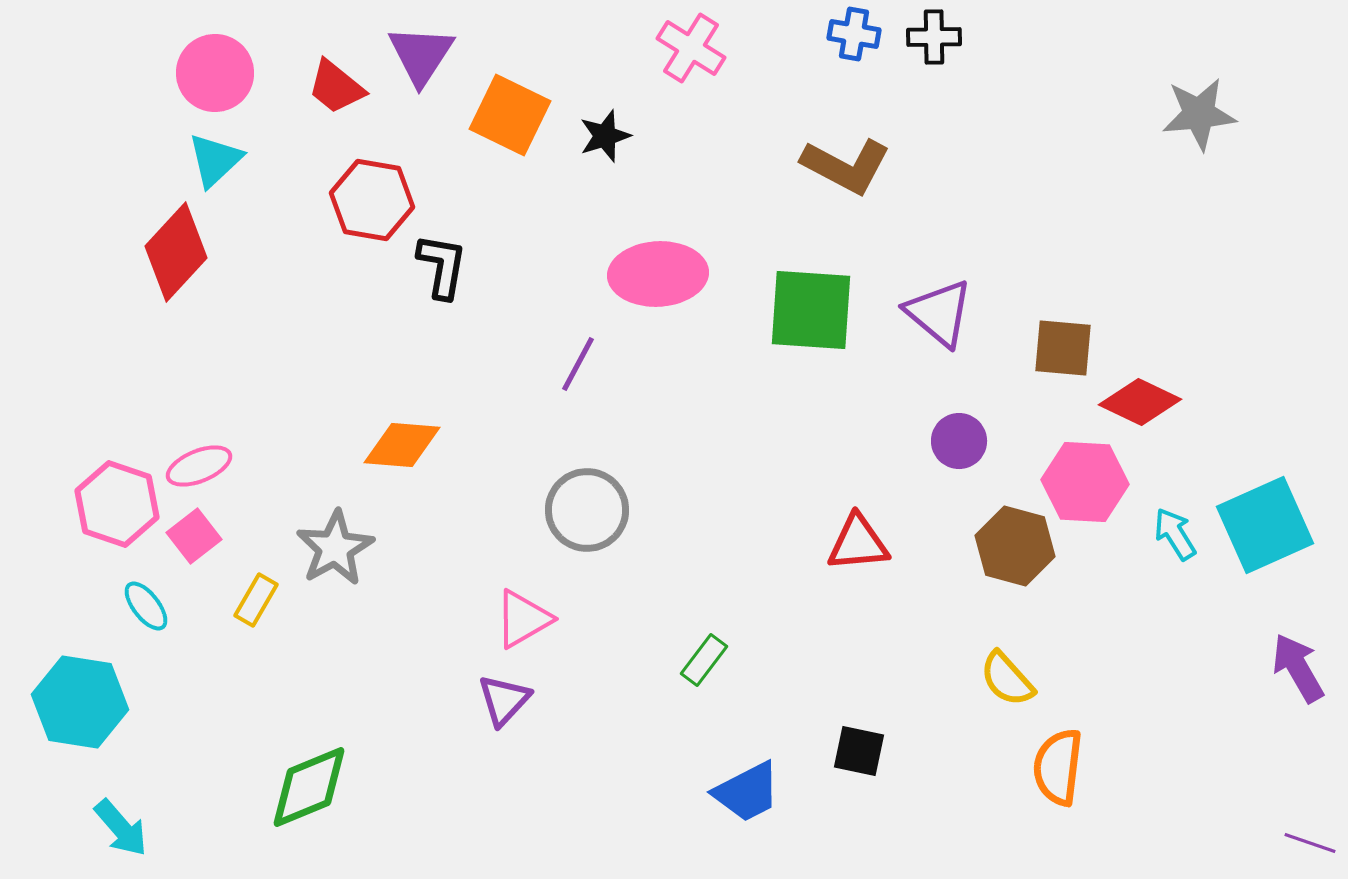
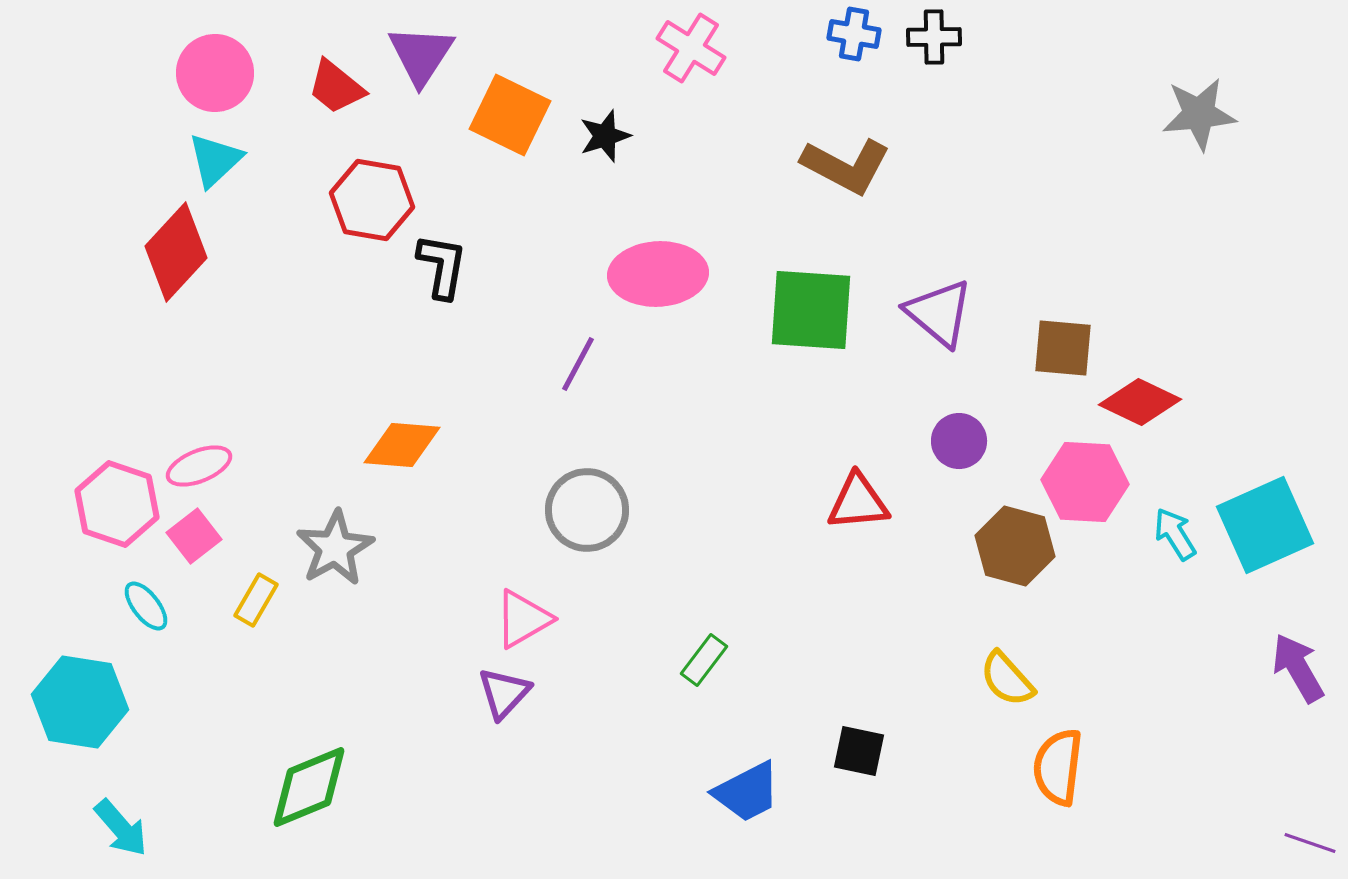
red triangle at (858, 543): moved 41 px up
purple triangle at (504, 700): moved 7 px up
